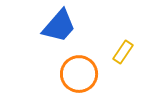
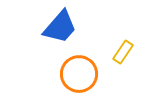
blue trapezoid: moved 1 px right, 1 px down
